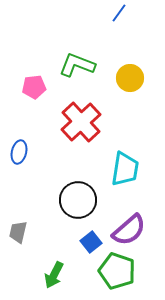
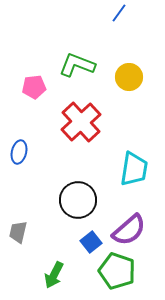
yellow circle: moved 1 px left, 1 px up
cyan trapezoid: moved 9 px right
